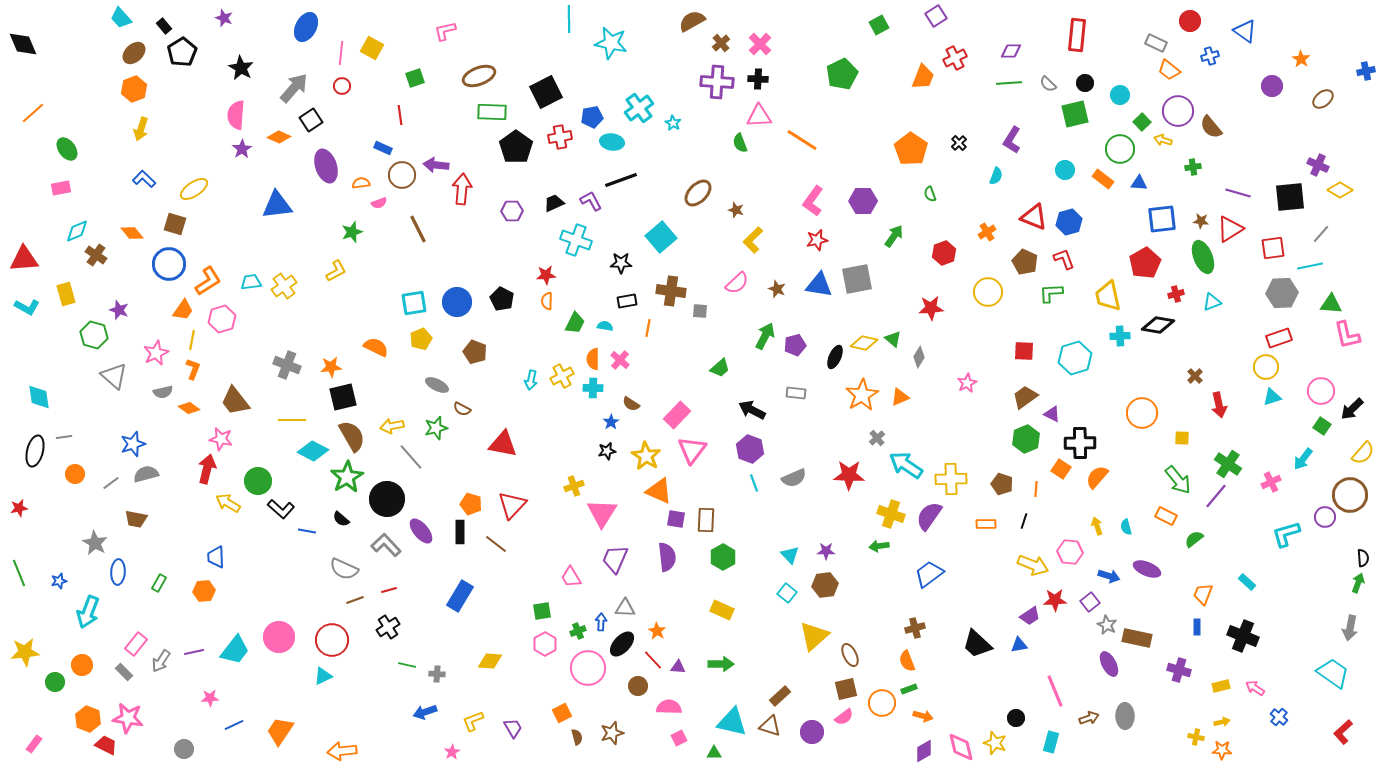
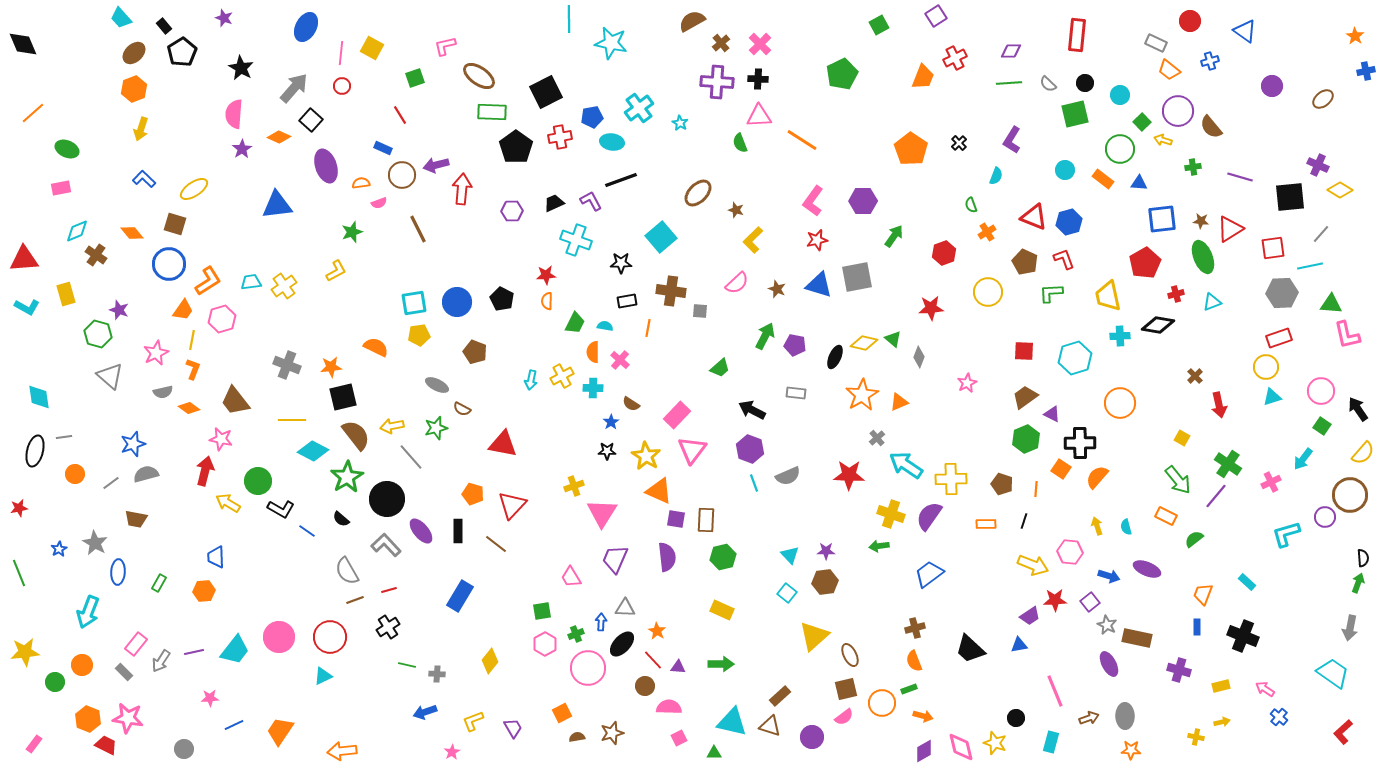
pink L-shape at (445, 31): moved 15 px down
blue cross at (1210, 56): moved 5 px down
orange star at (1301, 59): moved 54 px right, 23 px up
brown ellipse at (479, 76): rotated 56 degrees clockwise
pink semicircle at (236, 115): moved 2 px left, 1 px up
red line at (400, 115): rotated 24 degrees counterclockwise
black square at (311, 120): rotated 15 degrees counterclockwise
cyan star at (673, 123): moved 7 px right
green ellipse at (67, 149): rotated 30 degrees counterclockwise
purple arrow at (436, 165): rotated 20 degrees counterclockwise
purple line at (1238, 193): moved 2 px right, 16 px up
green semicircle at (930, 194): moved 41 px right, 11 px down
gray square at (857, 279): moved 2 px up
blue triangle at (819, 285): rotated 8 degrees clockwise
green hexagon at (94, 335): moved 4 px right, 1 px up
yellow pentagon at (421, 339): moved 2 px left, 4 px up; rotated 15 degrees clockwise
purple pentagon at (795, 345): rotated 25 degrees clockwise
gray diamond at (919, 357): rotated 10 degrees counterclockwise
orange semicircle at (593, 359): moved 7 px up
gray triangle at (114, 376): moved 4 px left
orange triangle at (900, 397): moved 1 px left, 5 px down
black arrow at (1352, 409): moved 6 px right; rotated 100 degrees clockwise
orange circle at (1142, 413): moved 22 px left, 10 px up
brown semicircle at (352, 436): moved 4 px right, 1 px up; rotated 8 degrees counterclockwise
yellow square at (1182, 438): rotated 28 degrees clockwise
black star at (607, 451): rotated 12 degrees clockwise
red arrow at (207, 469): moved 2 px left, 2 px down
gray semicircle at (794, 478): moved 6 px left, 2 px up
orange pentagon at (471, 504): moved 2 px right, 10 px up
black L-shape at (281, 509): rotated 12 degrees counterclockwise
blue line at (307, 531): rotated 24 degrees clockwise
black rectangle at (460, 532): moved 2 px left, 1 px up
green hexagon at (723, 557): rotated 15 degrees clockwise
gray semicircle at (344, 569): moved 3 px right, 2 px down; rotated 36 degrees clockwise
blue star at (59, 581): moved 32 px up; rotated 14 degrees counterclockwise
brown hexagon at (825, 585): moved 3 px up
green cross at (578, 631): moved 2 px left, 3 px down
red circle at (332, 640): moved 2 px left, 3 px up
black trapezoid at (977, 644): moved 7 px left, 5 px down
yellow diamond at (490, 661): rotated 55 degrees counterclockwise
orange semicircle at (907, 661): moved 7 px right
brown circle at (638, 686): moved 7 px right
pink arrow at (1255, 688): moved 10 px right, 1 px down
purple circle at (812, 732): moved 5 px down
brown semicircle at (577, 737): rotated 84 degrees counterclockwise
orange star at (1222, 750): moved 91 px left
